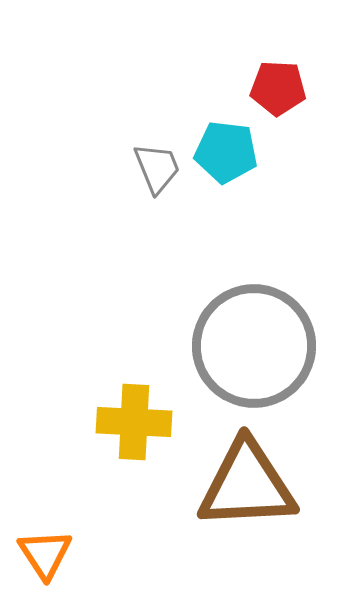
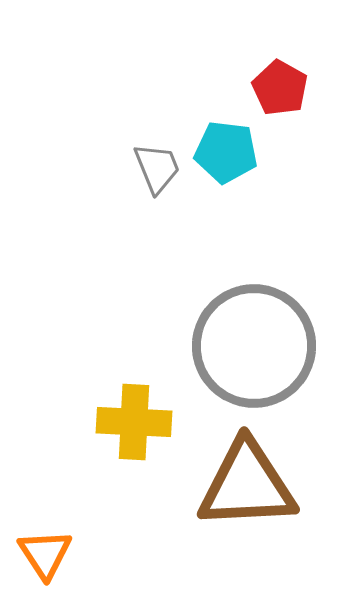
red pentagon: moved 2 px right; rotated 26 degrees clockwise
